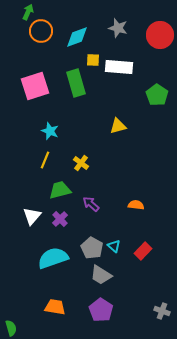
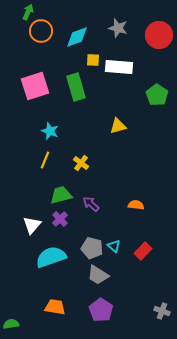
red circle: moved 1 px left
green rectangle: moved 4 px down
green trapezoid: moved 1 px right, 5 px down
white triangle: moved 9 px down
gray pentagon: rotated 15 degrees counterclockwise
cyan semicircle: moved 2 px left, 1 px up
gray trapezoid: moved 3 px left
green semicircle: moved 4 px up; rotated 84 degrees counterclockwise
